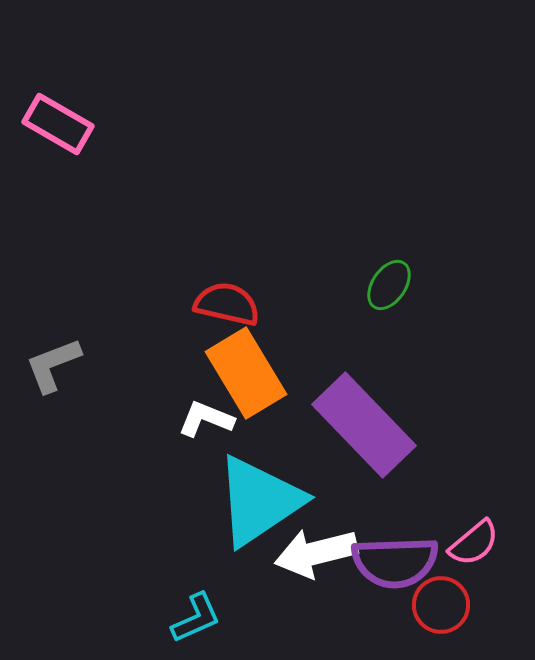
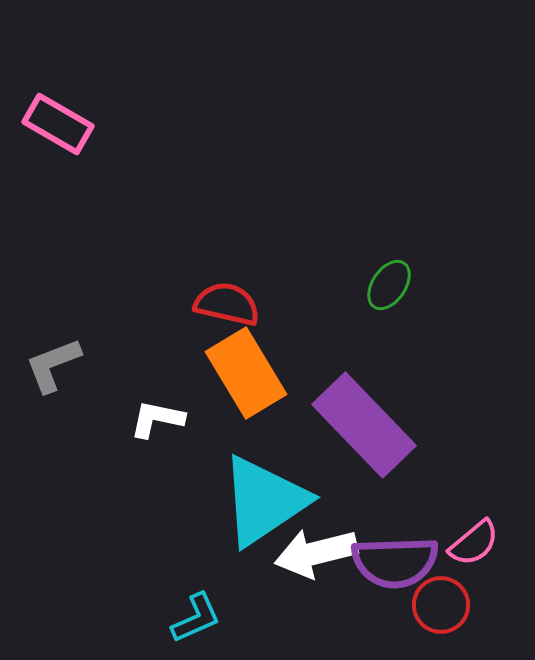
white L-shape: moved 49 px left; rotated 10 degrees counterclockwise
cyan triangle: moved 5 px right
